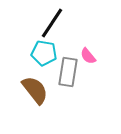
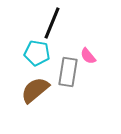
black line: rotated 12 degrees counterclockwise
cyan pentagon: moved 7 px left
brown semicircle: rotated 92 degrees counterclockwise
